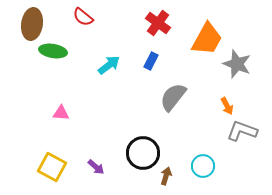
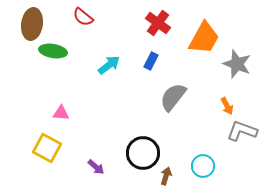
orange trapezoid: moved 3 px left, 1 px up
yellow square: moved 5 px left, 19 px up
